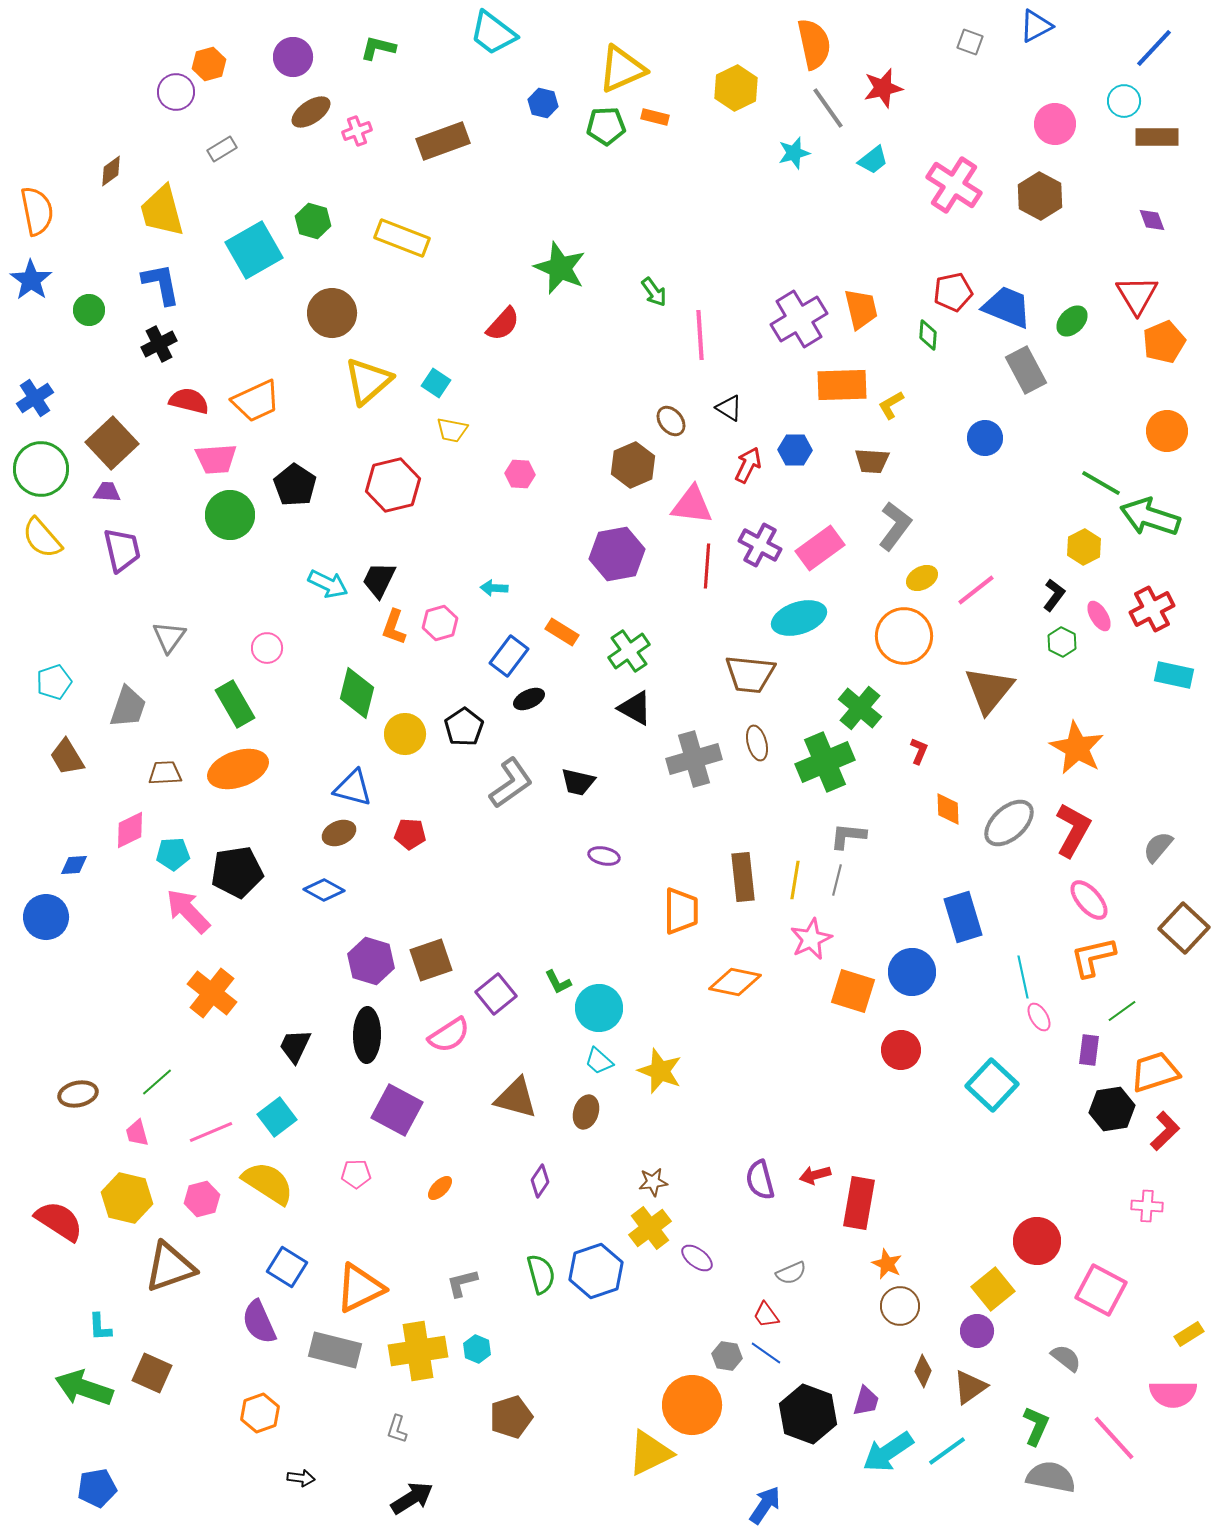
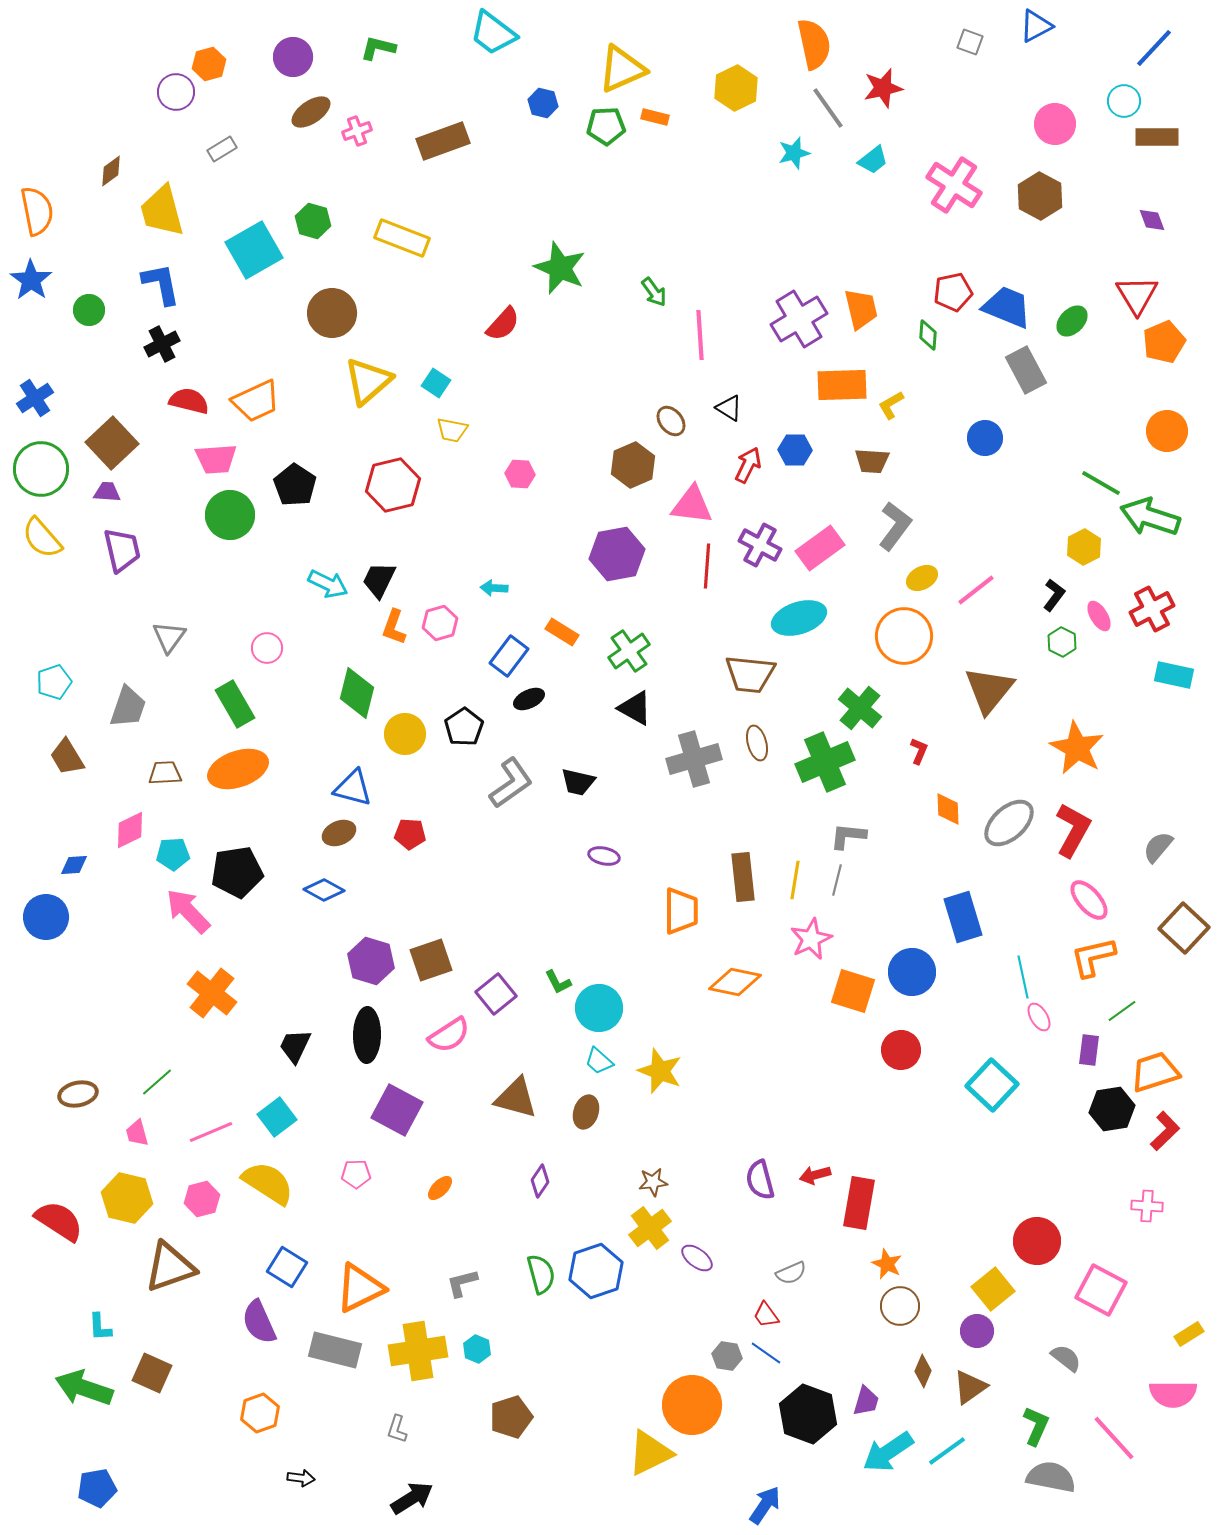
black cross at (159, 344): moved 3 px right
